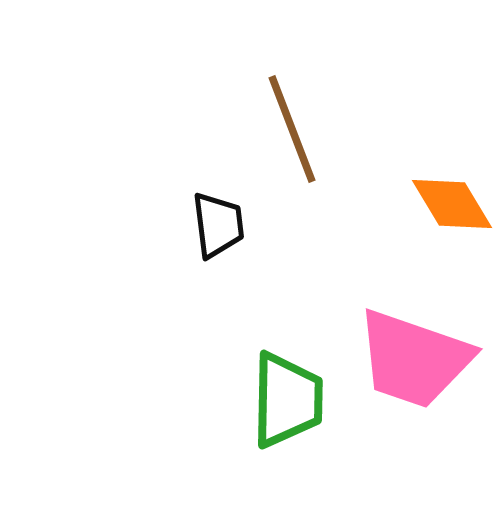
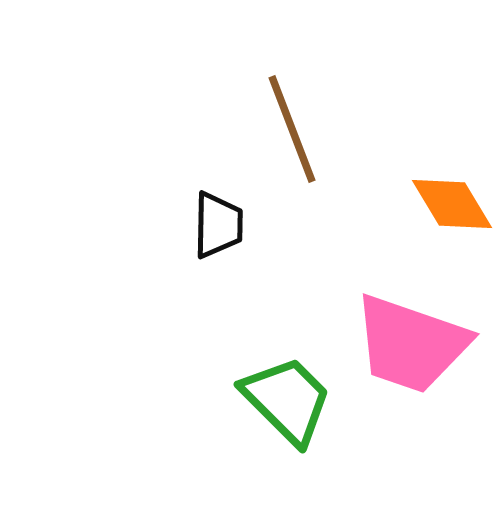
black trapezoid: rotated 8 degrees clockwise
pink trapezoid: moved 3 px left, 15 px up
green trapezoid: rotated 46 degrees counterclockwise
